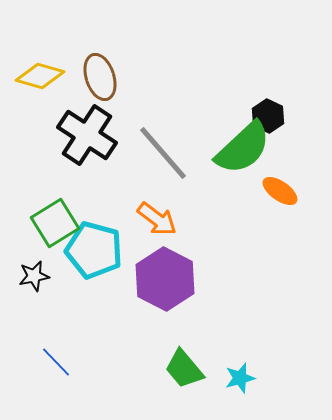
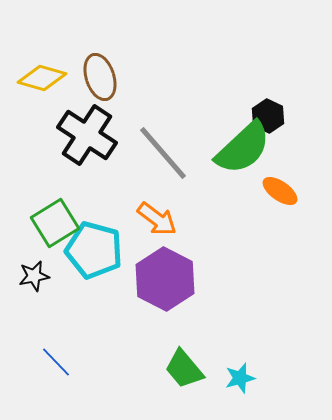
yellow diamond: moved 2 px right, 2 px down
